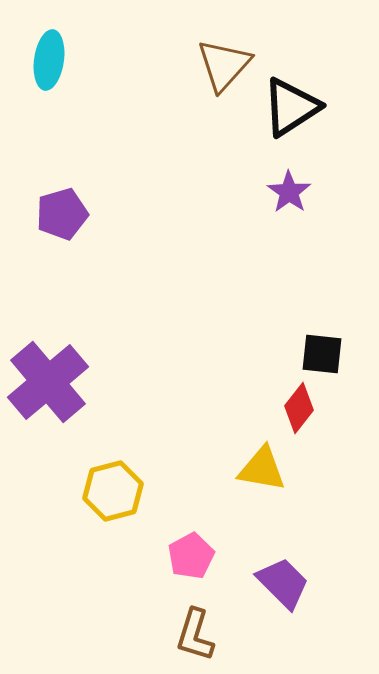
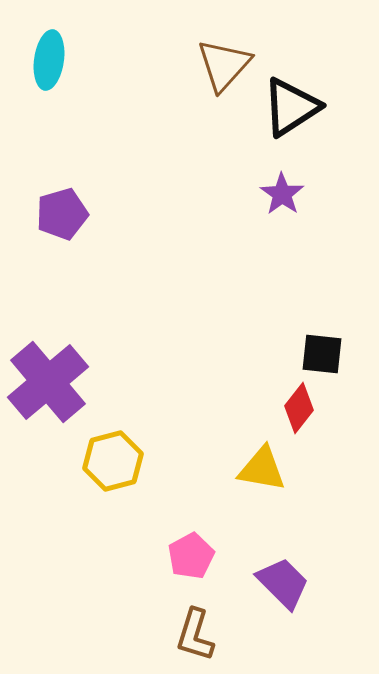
purple star: moved 7 px left, 2 px down
yellow hexagon: moved 30 px up
